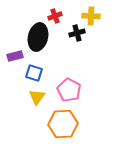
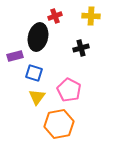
black cross: moved 4 px right, 15 px down
orange hexagon: moved 4 px left; rotated 8 degrees counterclockwise
